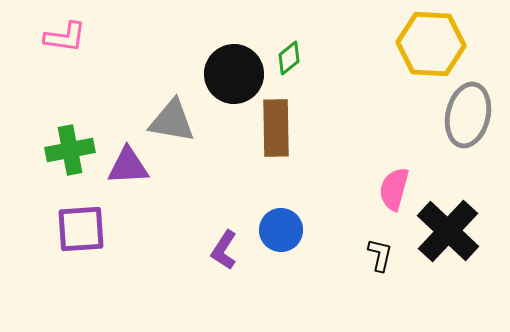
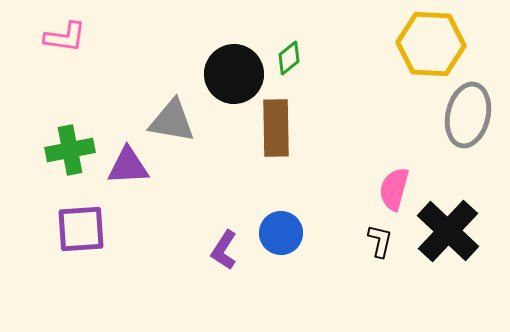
blue circle: moved 3 px down
black L-shape: moved 14 px up
